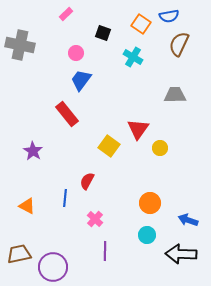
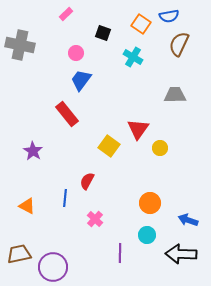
purple line: moved 15 px right, 2 px down
